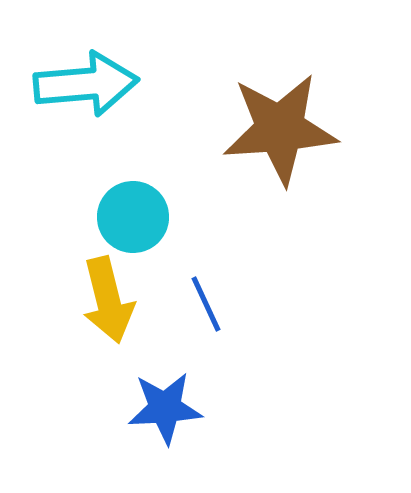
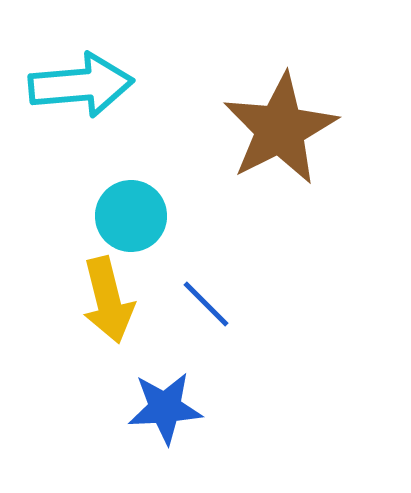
cyan arrow: moved 5 px left, 1 px down
brown star: rotated 23 degrees counterclockwise
cyan circle: moved 2 px left, 1 px up
blue line: rotated 20 degrees counterclockwise
